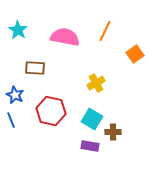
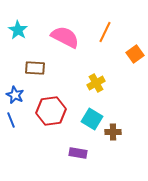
orange line: moved 1 px down
pink semicircle: rotated 16 degrees clockwise
red hexagon: rotated 20 degrees counterclockwise
purple rectangle: moved 12 px left, 7 px down
